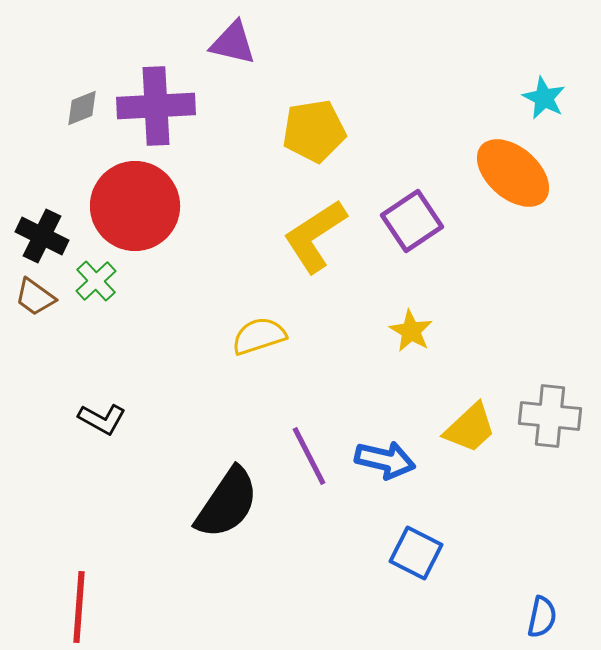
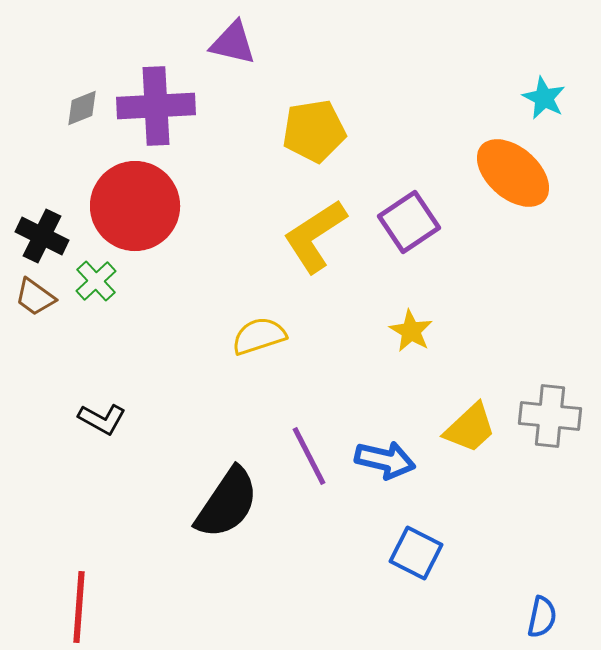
purple square: moved 3 px left, 1 px down
